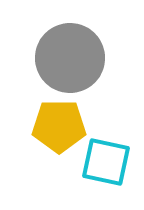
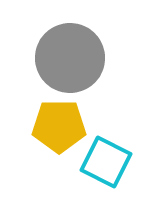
cyan square: rotated 15 degrees clockwise
